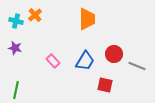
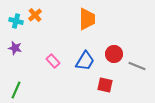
green line: rotated 12 degrees clockwise
